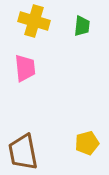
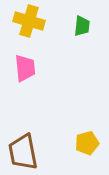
yellow cross: moved 5 px left
